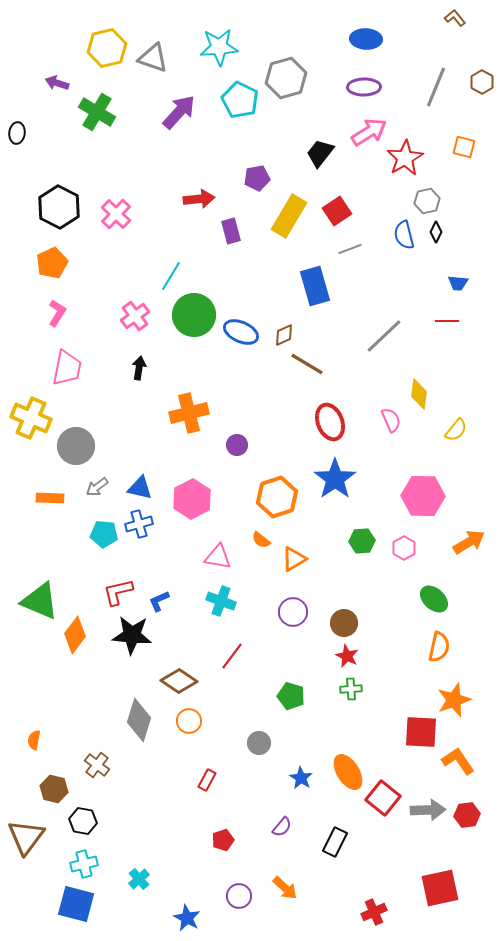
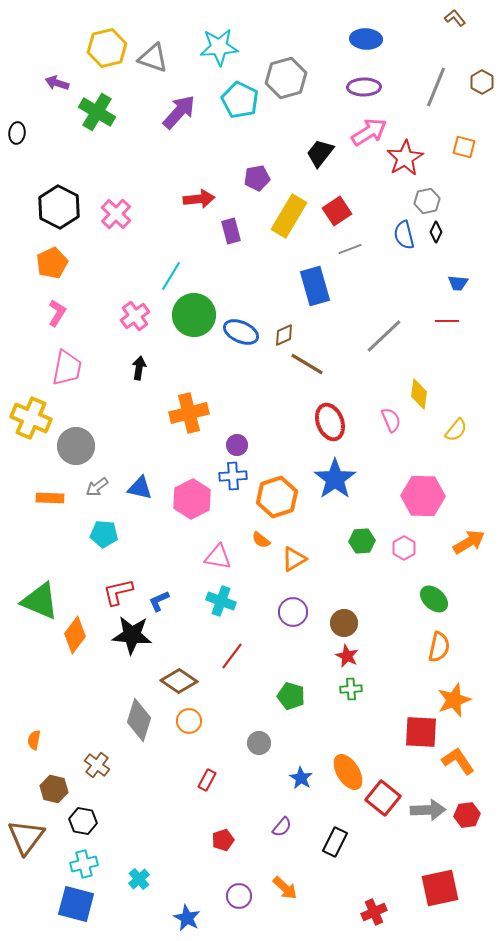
blue cross at (139, 524): moved 94 px right, 48 px up; rotated 12 degrees clockwise
